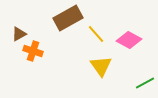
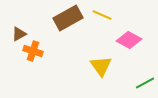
yellow line: moved 6 px right, 19 px up; rotated 24 degrees counterclockwise
